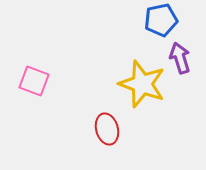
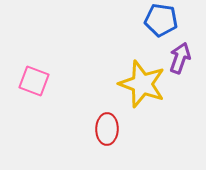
blue pentagon: rotated 20 degrees clockwise
purple arrow: rotated 36 degrees clockwise
red ellipse: rotated 16 degrees clockwise
